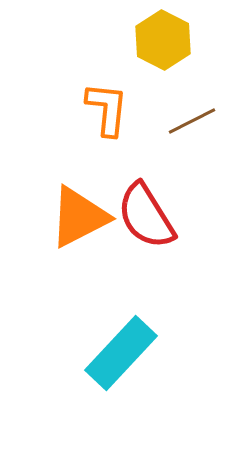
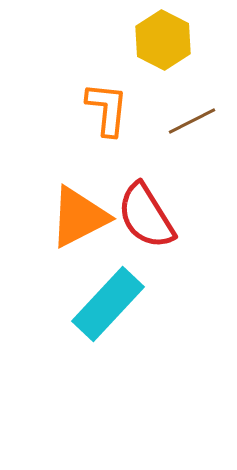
cyan rectangle: moved 13 px left, 49 px up
